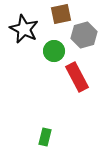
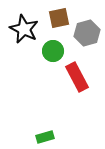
brown square: moved 2 px left, 4 px down
gray hexagon: moved 3 px right, 2 px up
green circle: moved 1 px left
green rectangle: rotated 60 degrees clockwise
